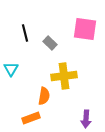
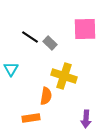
pink square: rotated 10 degrees counterclockwise
black line: moved 5 px right, 4 px down; rotated 42 degrees counterclockwise
yellow cross: rotated 25 degrees clockwise
orange semicircle: moved 2 px right
orange rectangle: rotated 12 degrees clockwise
